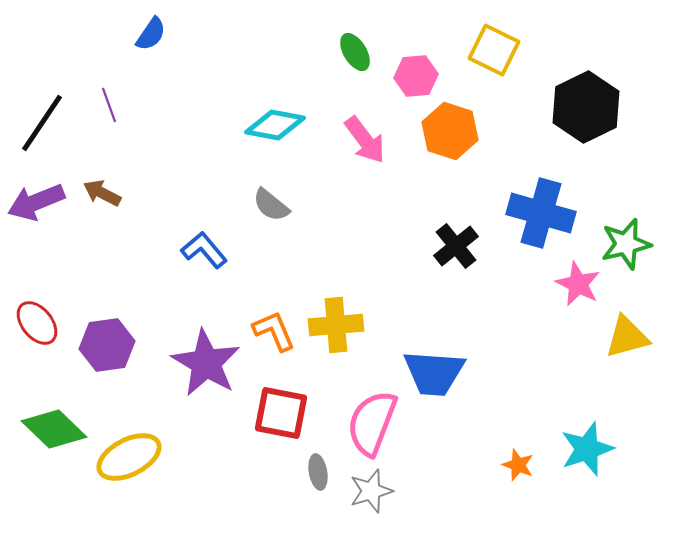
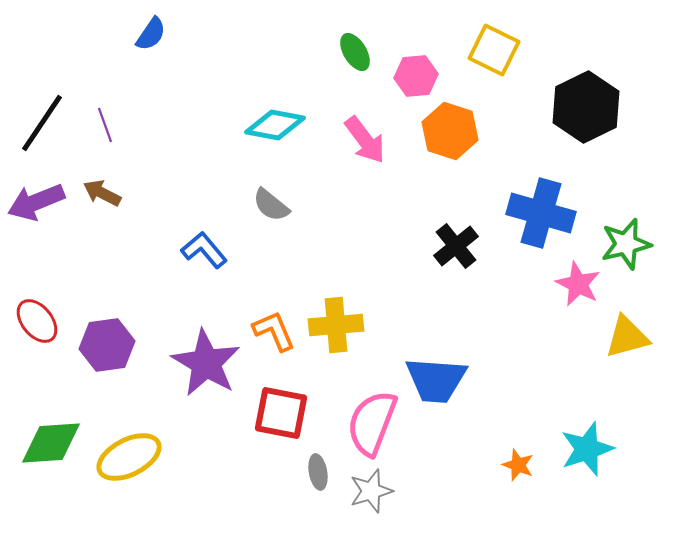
purple line: moved 4 px left, 20 px down
red ellipse: moved 2 px up
blue trapezoid: moved 2 px right, 7 px down
green diamond: moved 3 px left, 14 px down; rotated 48 degrees counterclockwise
